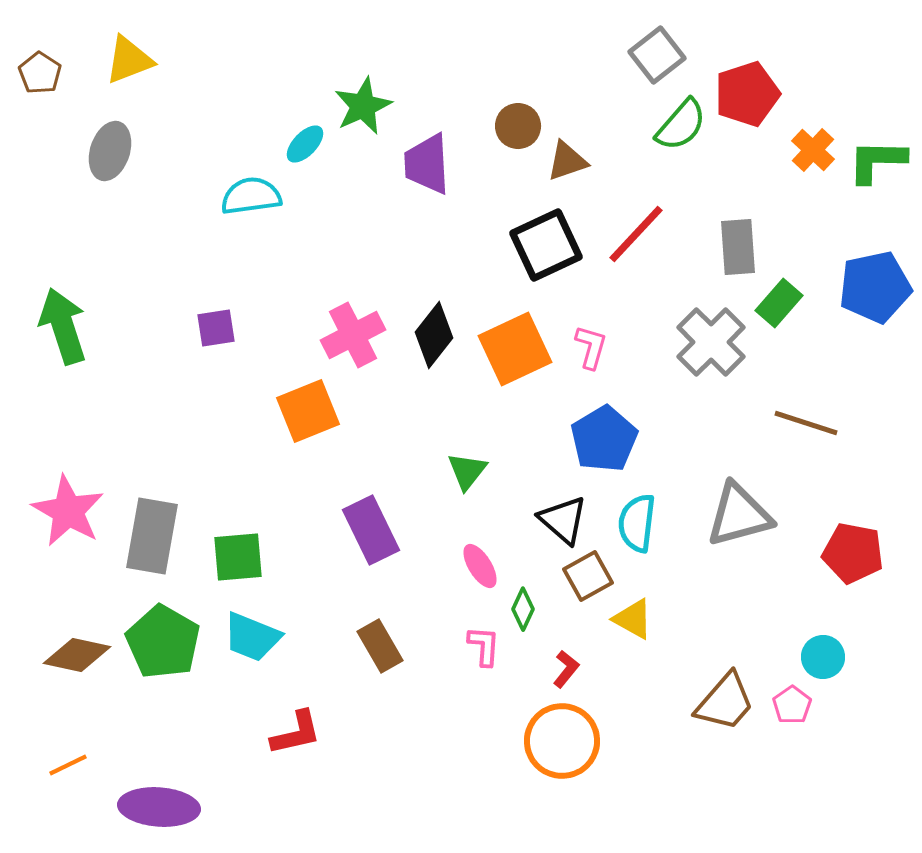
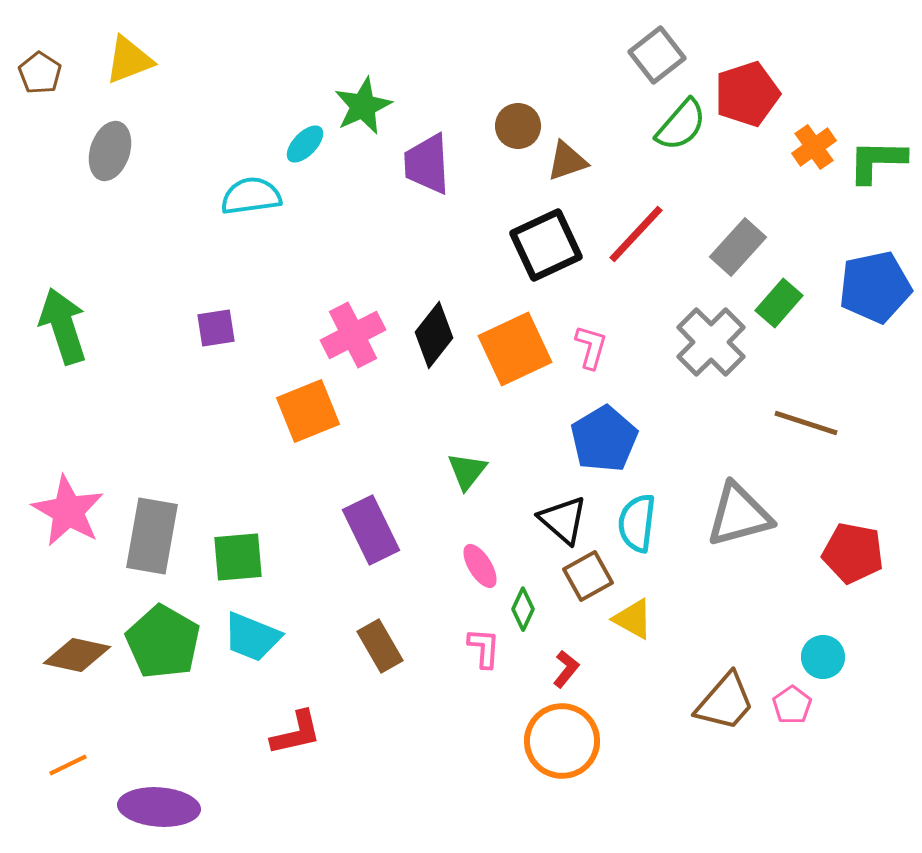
orange cross at (813, 150): moved 1 px right, 3 px up; rotated 12 degrees clockwise
gray rectangle at (738, 247): rotated 46 degrees clockwise
pink L-shape at (484, 646): moved 2 px down
